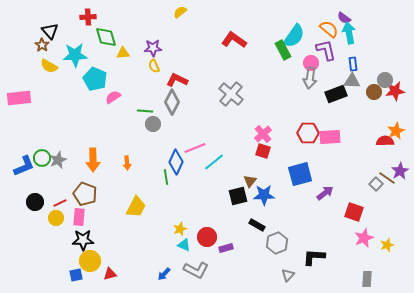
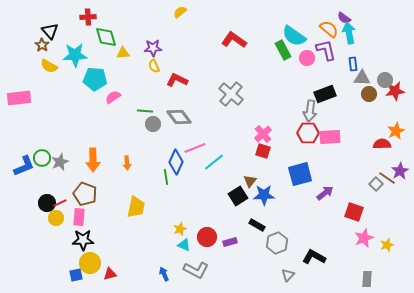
cyan semicircle at (294, 36): rotated 90 degrees clockwise
pink circle at (311, 63): moved 4 px left, 5 px up
gray arrow at (310, 78): moved 33 px down
cyan pentagon at (95, 79): rotated 20 degrees counterclockwise
gray triangle at (352, 81): moved 10 px right, 3 px up
brown circle at (374, 92): moved 5 px left, 2 px down
black rectangle at (336, 94): moved 11 px left
gray diamond at (172, 102): moved 7 px right, 15 px down; rotated 65 degrees counterclockwise
red semicircle at (385, 141): moved 3 px left, 3 px down
gray star at (58, 160): moved 2 px right, 2 px down
black square at (238, 196): rotated 18 degrees counterclockwise
black circle at (35, 202): moved 12 px right, 1 px down
yellow trapezoid at (136, 207): rotated 15 degrees counterclockwise
purple rectangle at (226, 248): moved 4 px right, 6 px up
black L-shape at (314, 257): rotated 25 degrees clockwise
yellow circle at (90, 261): moved 2 px down
blue arrow at (164, 274): rotated 112 degrees clockwise
